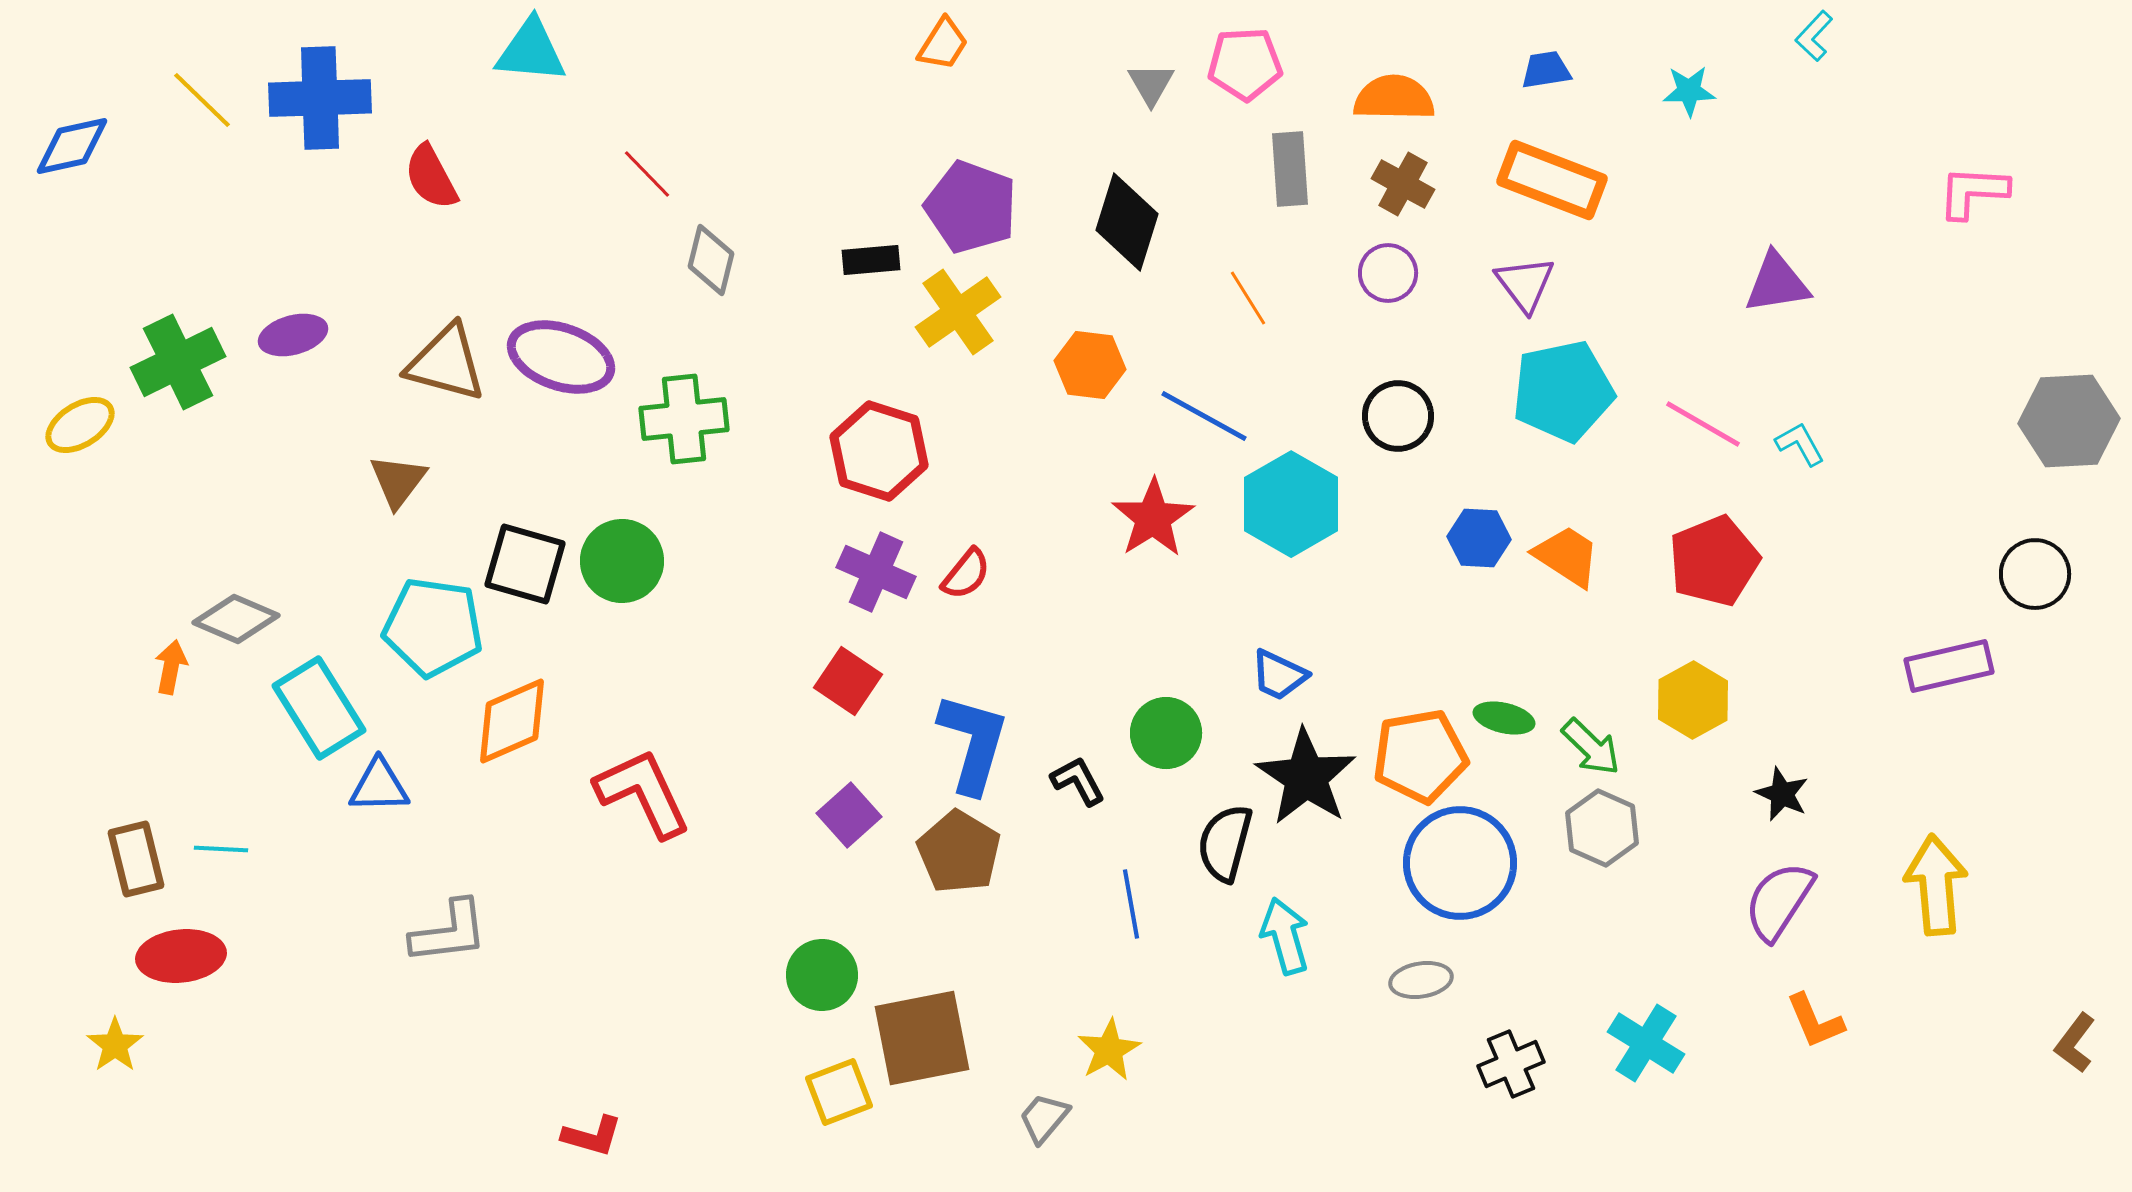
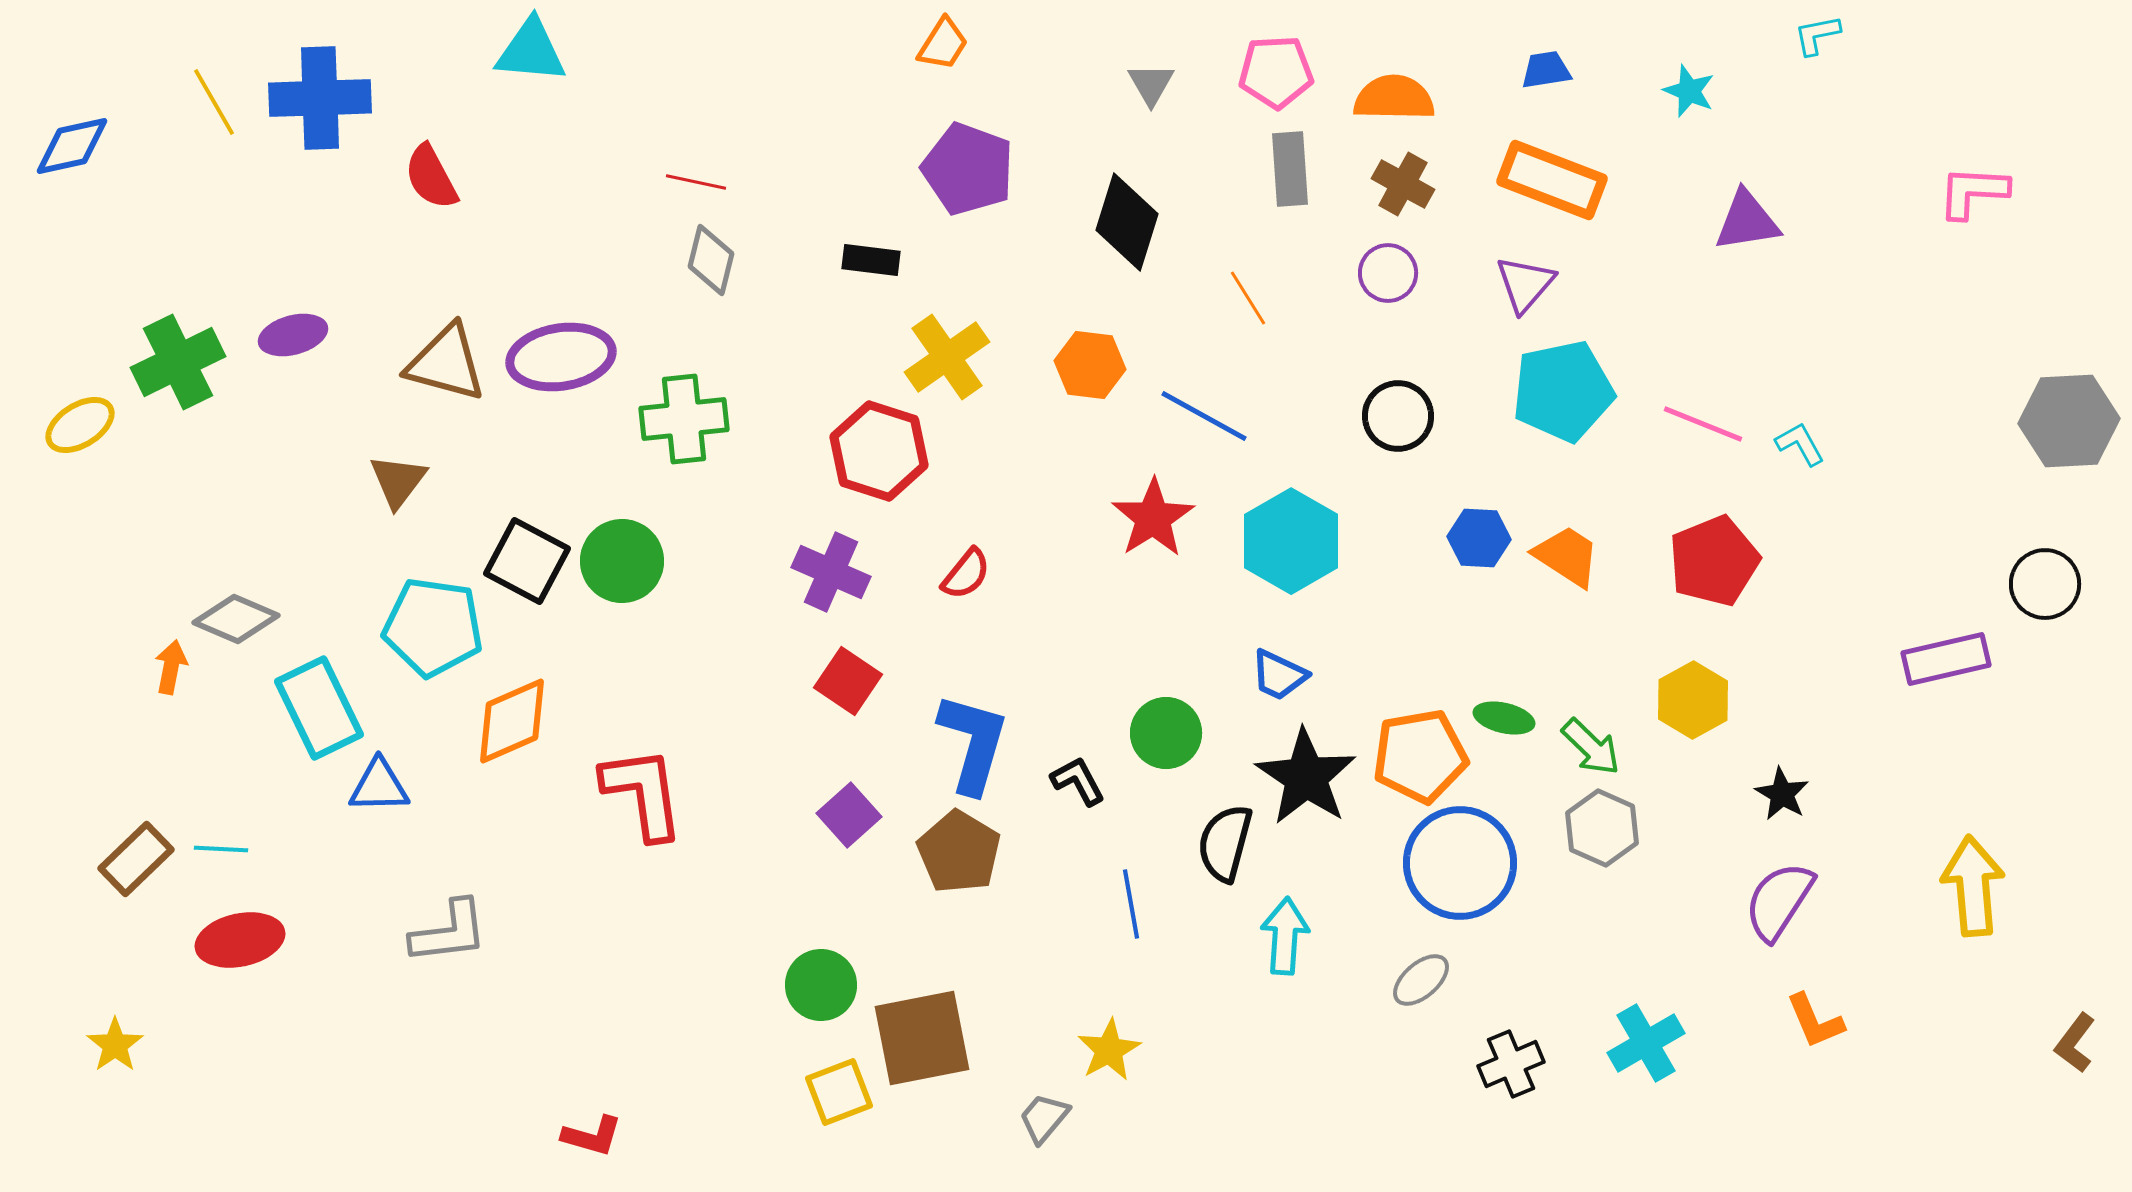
cyan L-shape at (1814, 36): moved 3 px right, 1 px up; rotated 36 degrees clockwise
pink pentagon at (1245, 64): moved 31 px right, 8 px down
cyan star at (1689, 91): rotated 24 degrees clockwise
yellow line at (202, 100): moved 12 px right, 2 px down; rotated 16 degrees clockwise
red line at (647, 174): moved 49 px right, 8 px down; rotated 34 degrees counterclockwise
purple pentagon at (971, 207): moved 3 px left, 38 px up
black rectangle at (871, 260): rotated 12 degrees clockwise
purple triangle at (1777, 283): moved 30 px left, 62 px up
purple triangle at (1525, 284): rotated 18 degrees clockwise
yellow cross at (958, 312): moved 11 px left, 45 px down
purple ellipse at (561, 357): rotated 28 degrees counterclockwise
pink line at (1703, 424): rotated 8 degrees counterclockwise
cyan hexagon at (1291, 504): moved 37 px down
black square at (525, 564): moved 2 px right, 3 px up; rotated 12 degrees clockwise
purple cross at (876, 572): moved 45 px left
black circle at (2035, 574): moved 10 px right, 10 px down
purple rectangle at (1949, 666): moved 3 px left, 7 px up
cyan rectangle at (319, 708): rotated 6 degrees clockwise
red L-shape at (643, 793): rotated 17 degrees clockwise
black star at (1782, 794): rotated 6 degrees clockwise
brown rectangle at (136, 859): rotated 60 degrees clockwise
yellow arrow at (1936, 885): moved 37 px right, 1 px down
cyan arrow at (1285, 936): rotated 20 degrees clockwise
red ellipse at (181, 956): moved 59 px right, 16 px up; rotated 6 degrees counterclockwise
green circle at (822, 975): moved 1 px left, 10 px down
gray ellipse at (1421, 980): rotated 32 degrees counterclockwise
cyan cross at (1646, 1043): rotated 28 degrees clockwise
